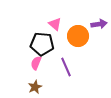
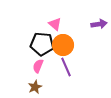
orange circle: moved 15 px left, 9 px down
pink semicircle: moved 2 px right, 3 px down
